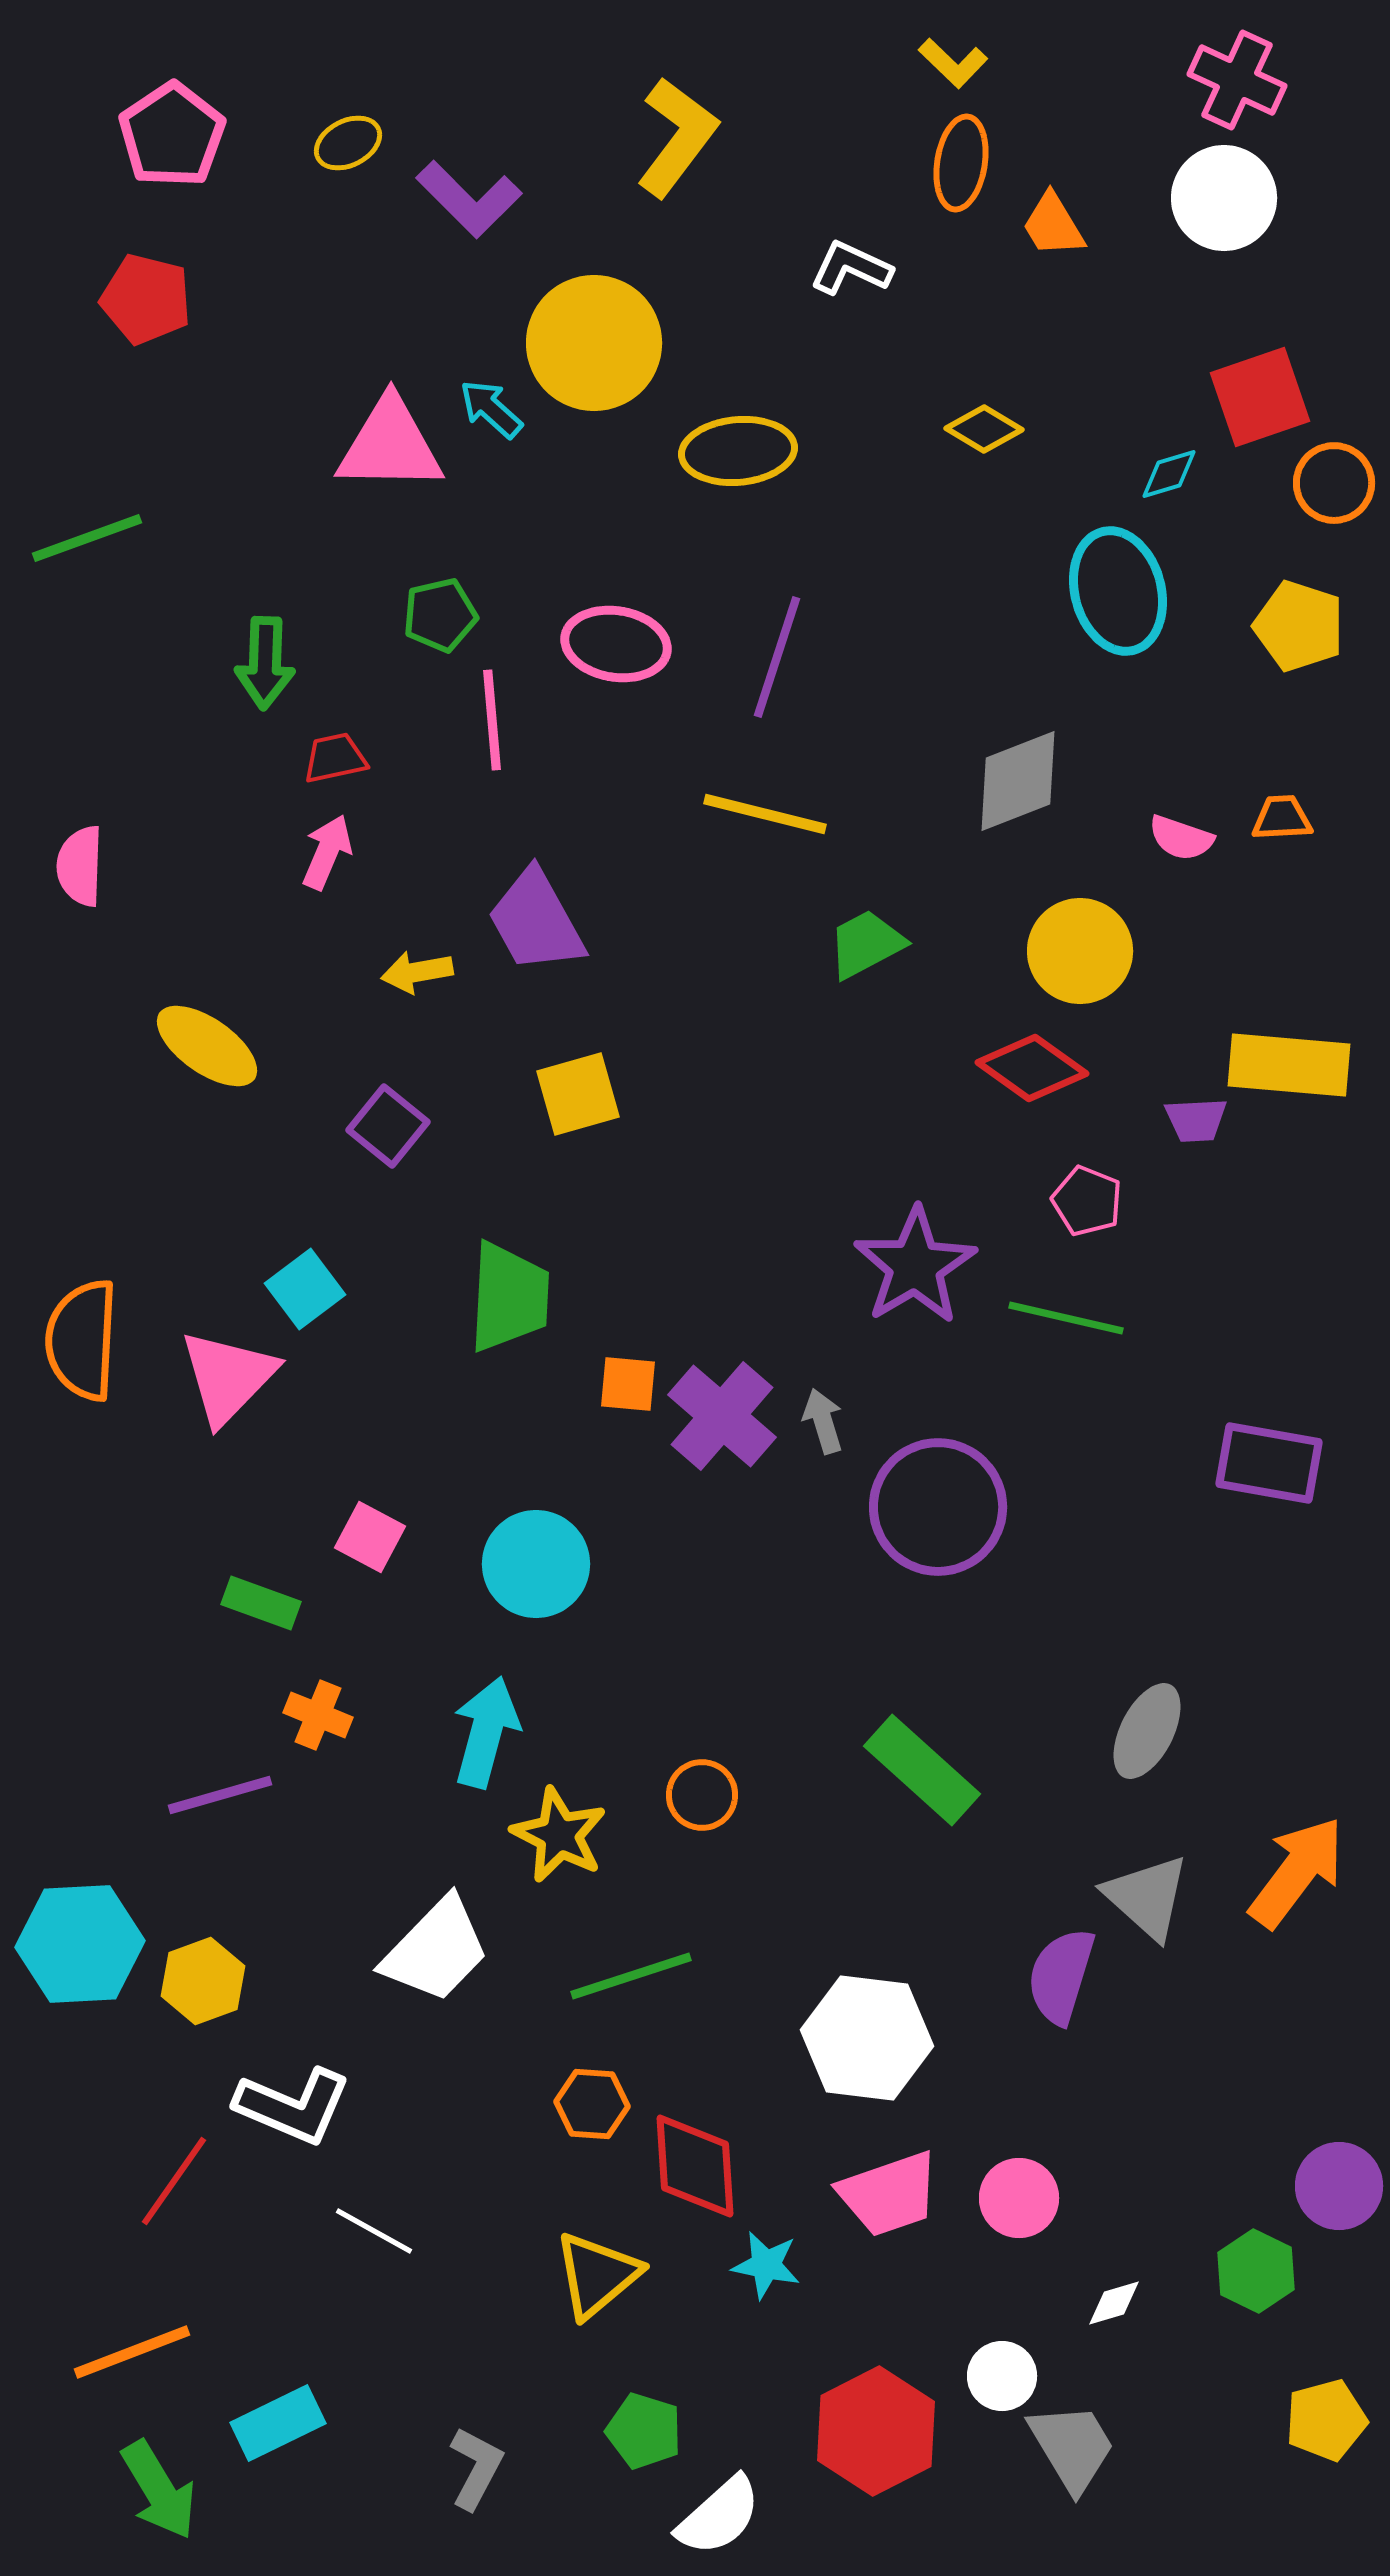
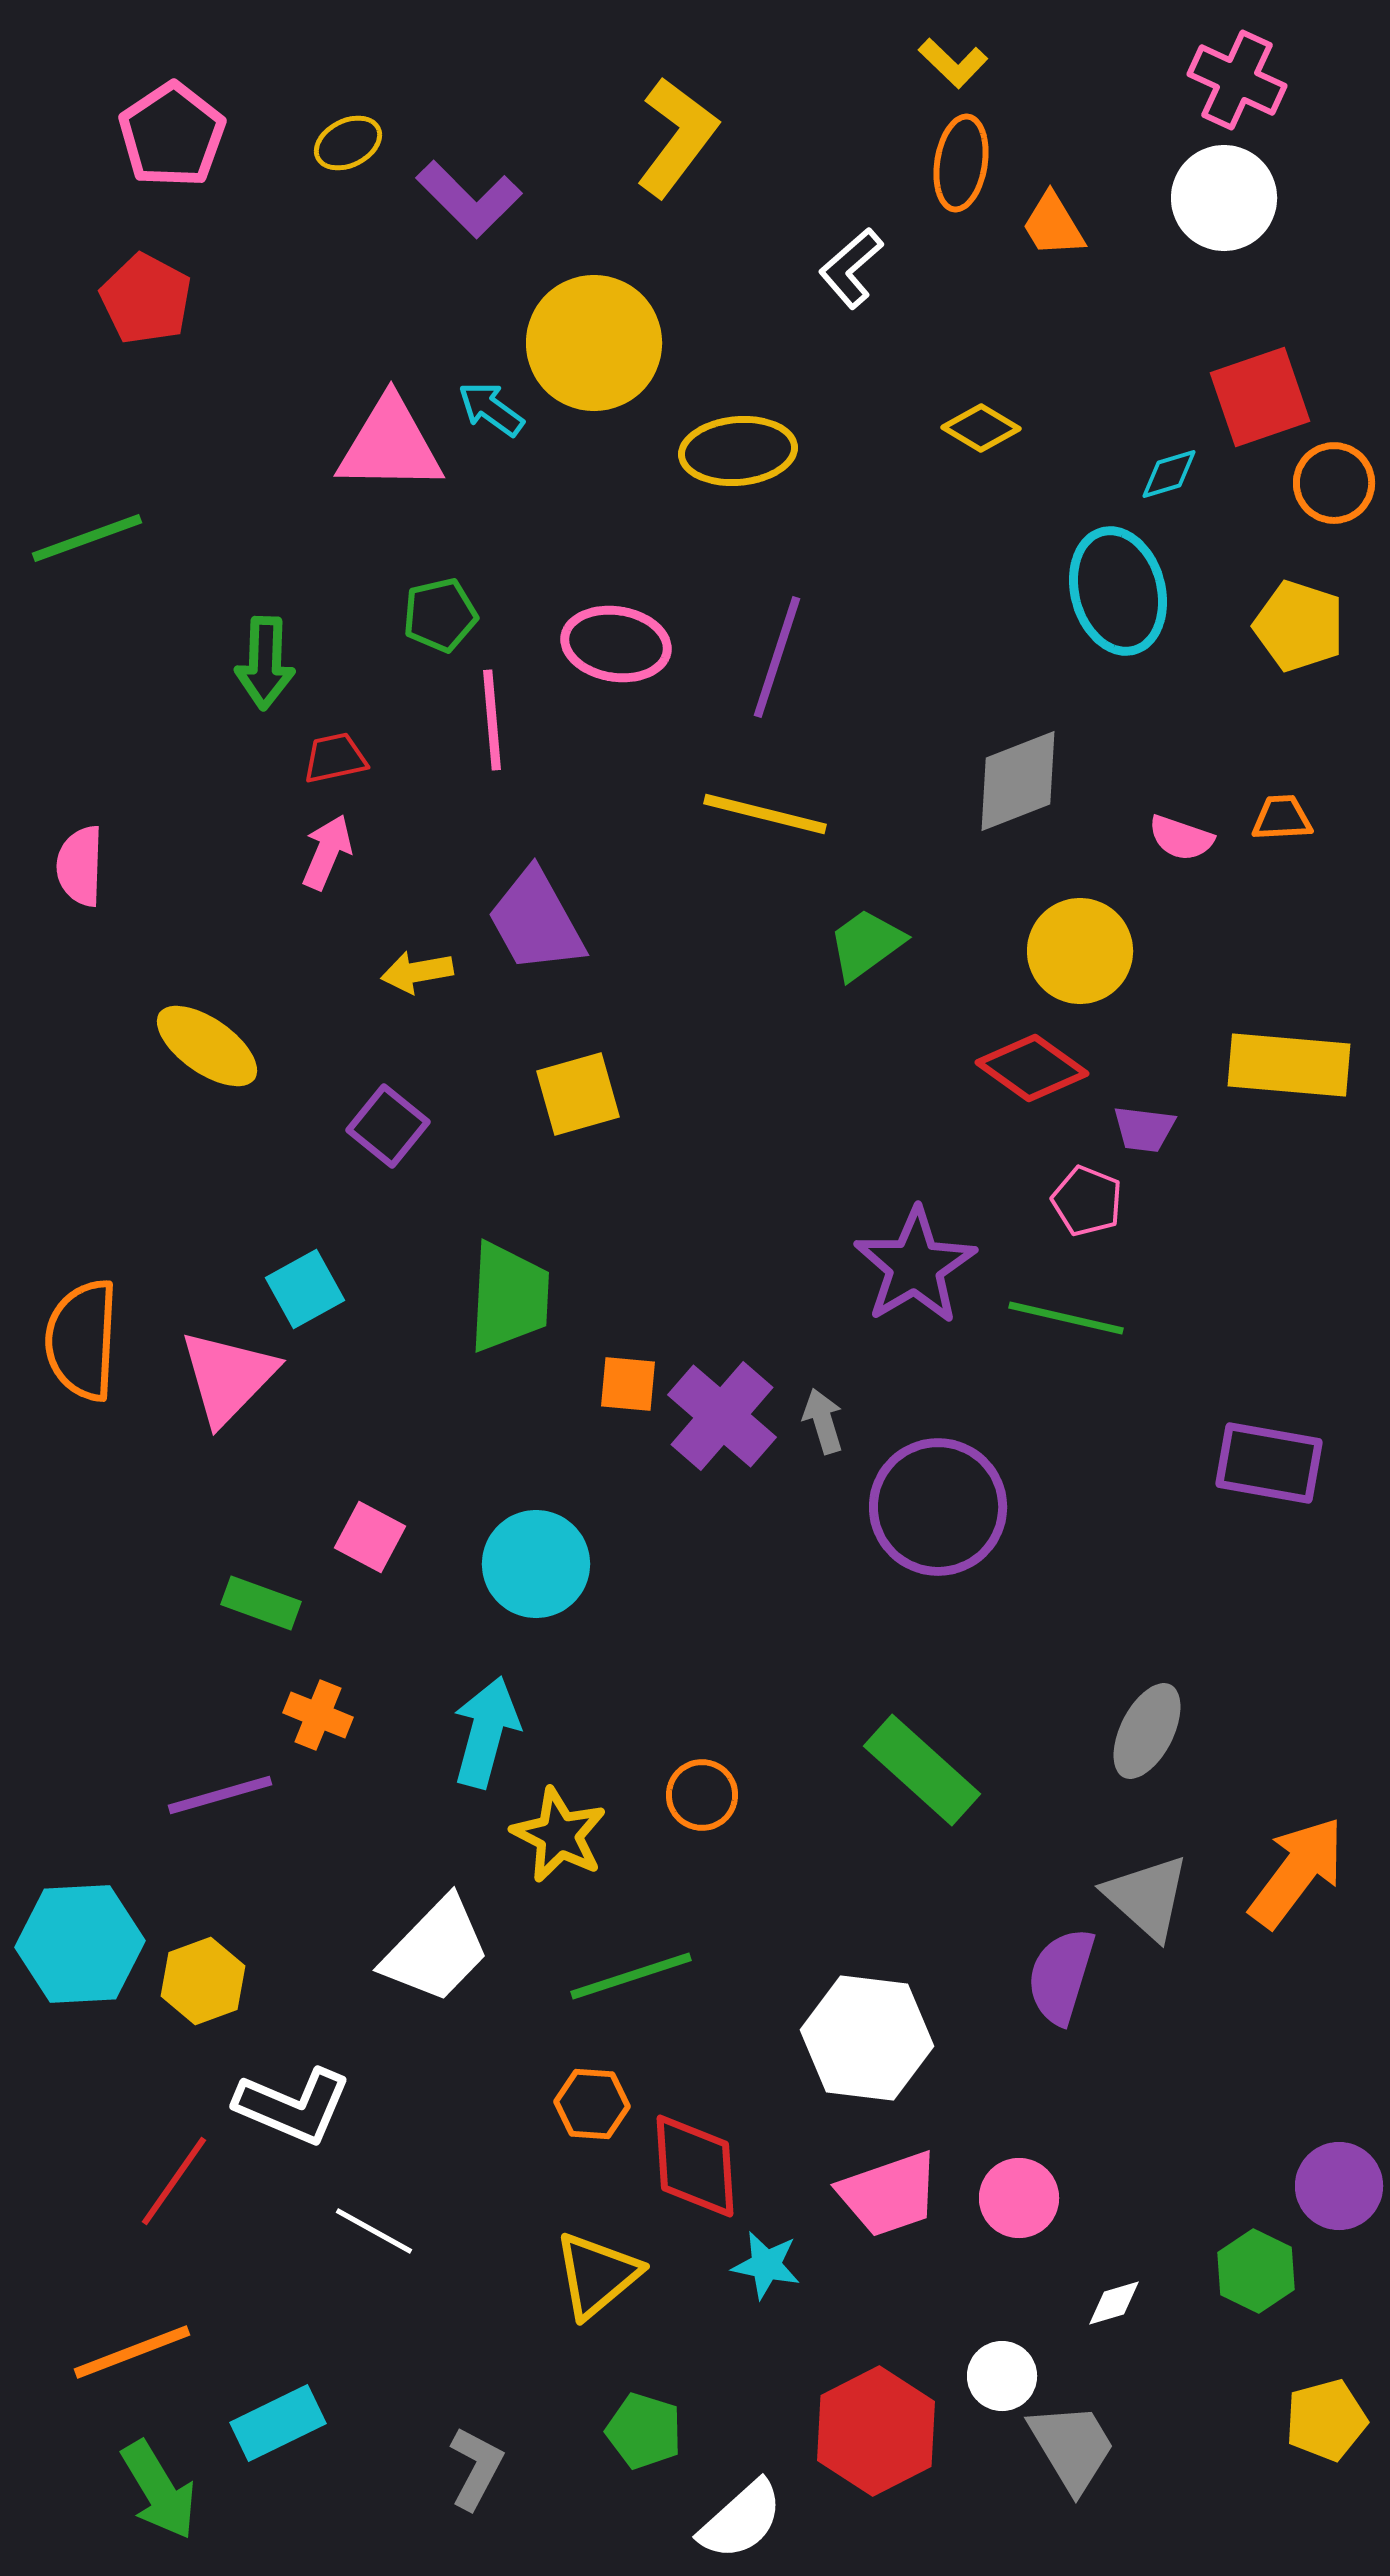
white L-shape at (851, 268): rotated 66 degrees counterclockwise
red pentagon at (146, 299): rotated 14 degrees clockwise
cyan arrow at (491, 409): rotated 6 degrees counterclockwise
yellow diamond at (984, 429): moved 3 px left, 1 px up
green trapezoid at (866, 944): rotated 8 degrees counterclockwise
purple trapezoid at (1196, 1120): moved 52 px left, 9 px down; rotated 10 degrees clockwise
cyan square at (305, 1289): rotated 8 degrees clockwise
white semicircle at (719, 2516): moved 22 px right, 4 px down
